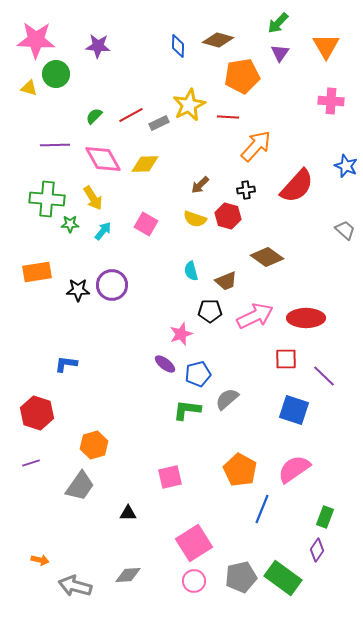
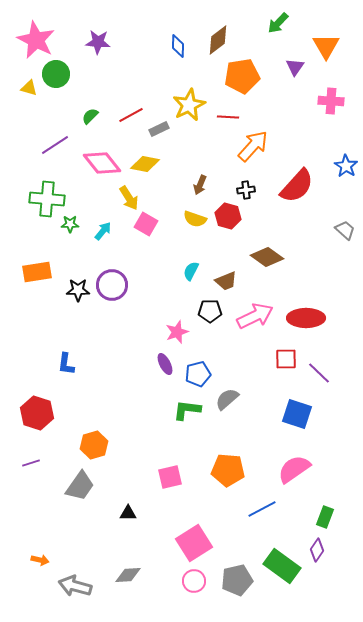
pink star at (36, 40): rotated 24 degrees clockwise
brown diamond at (218, 40): rotated 52 degrees counterclockwise
purple star at (98, 46): moved 4 px up
purple triangle at (280, 53): moved 15 px right, 14 px down
green semicircle at (94, 116): moved 4 px left
gray rectangle at (159, 123): moved 6 px down
purple line at (55, 145): rotated 32 degrees counterclockwise
orange arrow at (256, 146): moved 3 px left
pink diamond at (103, 159): moved 1 px left, 4 px down; rotated 9 degrees counterclockwise
yellow diamond at (145, 164): rotated 12 degrees clockwise
blue star at (346, 166): rotated 10 degrees clockwise
brown arrow at (200, 185): rotated 24 degrees counterclockwise
yellow arrow at (93, 198): moved 36 px right
cyan semicircle at (191, 271): rotated 42 degrees clockwise
pink star at (181, 334): moved 4 px left, 2 px up
blue L-shape at (66, 364): rotated 90 degrees counterclockwise
purple ellipse at (165, 364): rotated 25 degrees clockwise
purple line at (324, 376): moved 5 px left, 3 px up
blue square at (294, 410): moved 3 px right, 4 px down
orange pentagon at (240, 470): moved 12 px left; rotated 24 degrees counterclockwise
blue line at (262, 509): rotated 40 degrees clockwise
gray pentagon at (241, 577): moved 4 px left, 3 px down
green rectangle at (283, 578): moved 1 px left, 12 px up
